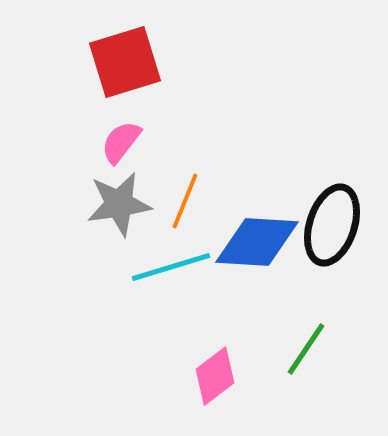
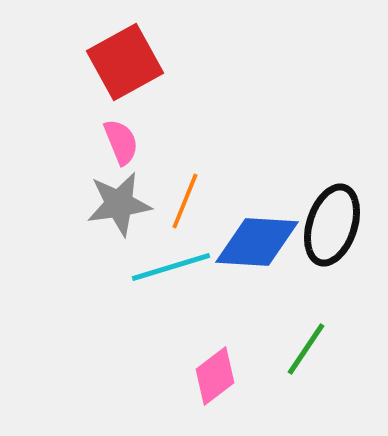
red square: rotated 12 degrees counterclockwise
pink semicircle: rotated 120 degrees clockwise
